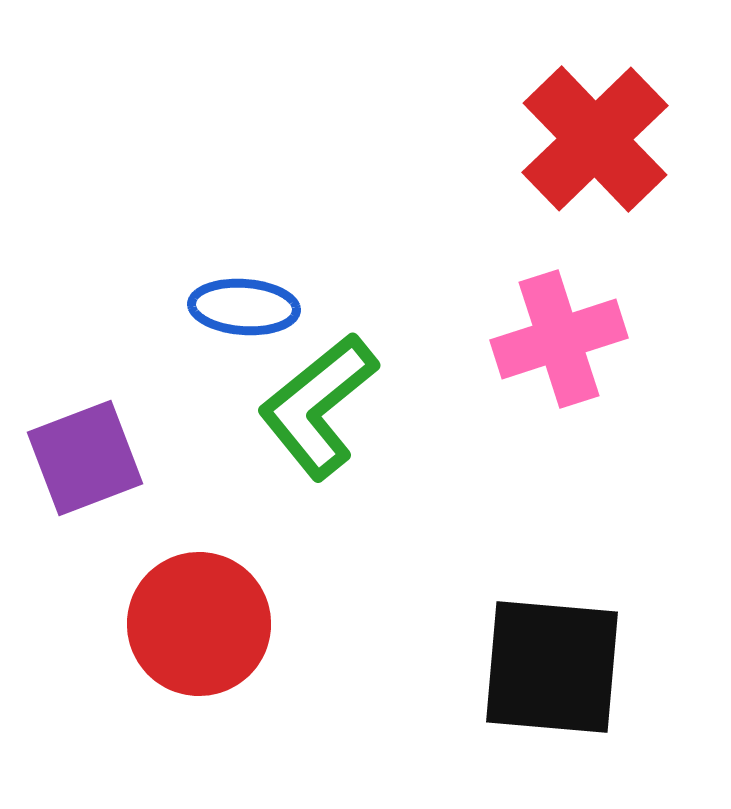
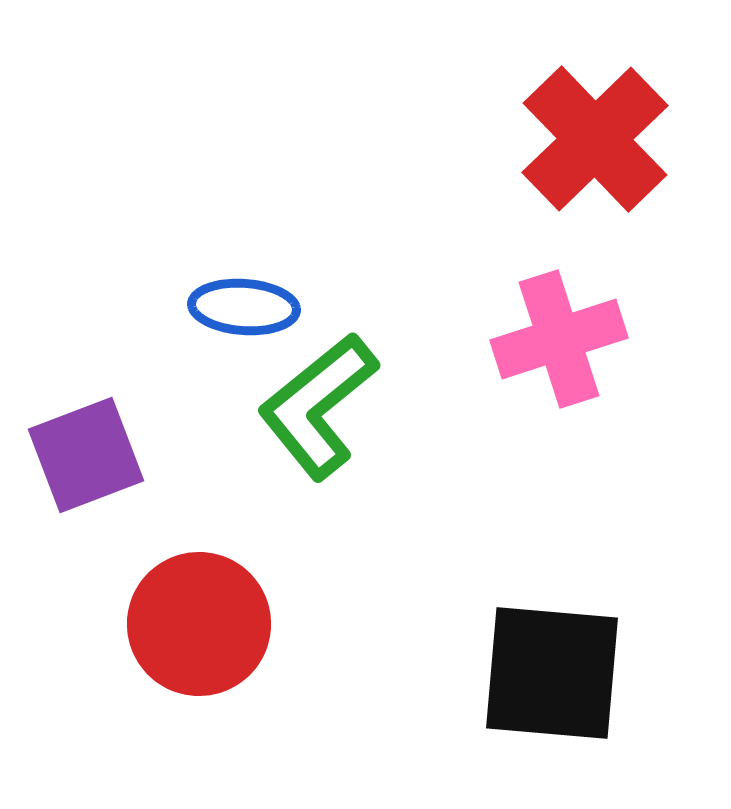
purple square: moved 1 px right, 3 px up
black square: moved 6 px down
